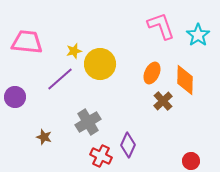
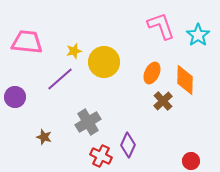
yellow circle: moved 4 px right, 2 px up
